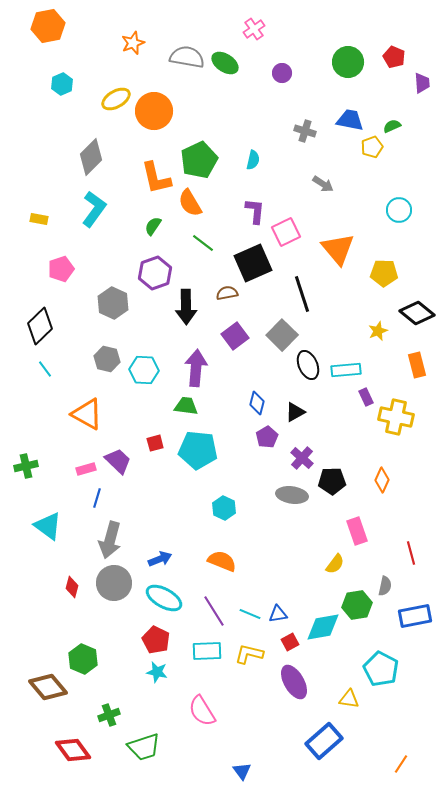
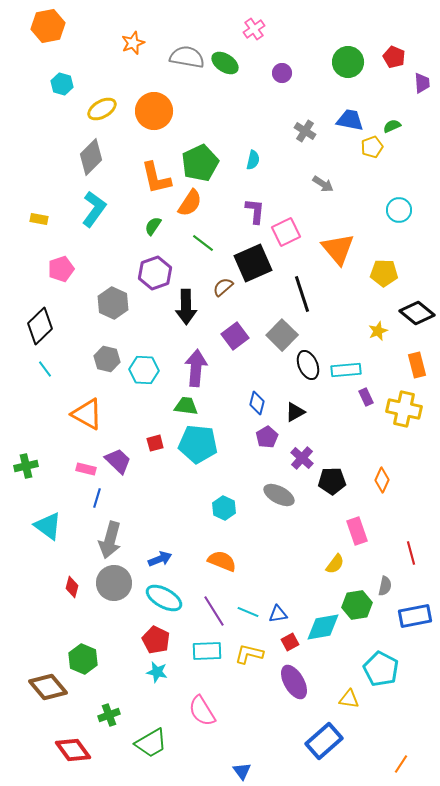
cyan hexagon at (62, 84): rotated 20 degrees counterclockwise
yellow ellipse at (116, 99): moved 14 px left, 10 px down
gray cross at (305, 131): rotated 15 degrees clockwise
green pentagon at (199, 160): moved 1 px right, 3 px down
orange semicircle at (190, 203): rotated 116 degrees counterclockwise
brown semicircle at (227, 293): moved 4 px left, 6 px up; rotated 30 degrees counterclockwise
yellow cross at (396, 417): moved 8 px right, 8 px up
cyan pentagon at (198, 450): moved 6 px up
pink rectangle at (86, 469): rotated 30 degrees clockwise
gray ellipse at (292, 495): moved 13 px left; rotated 20 degrees clockwise
cyan line at (250, 614): moved 2 px left, 2 px up
green trapezoid at (144, 747): moved 7 px right, 4 px up; rotated 12 degrees counterclockwise
